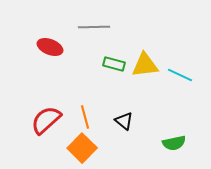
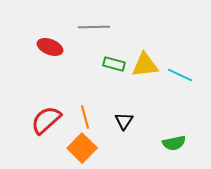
black triangle: rotated 24 degrees clockwise
